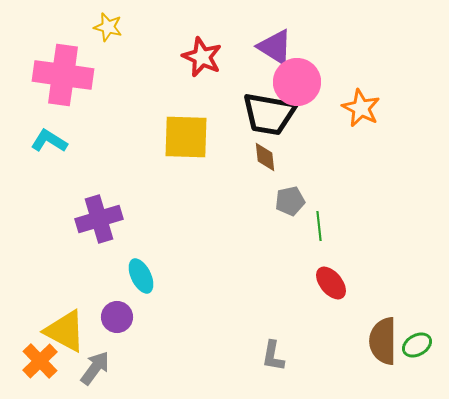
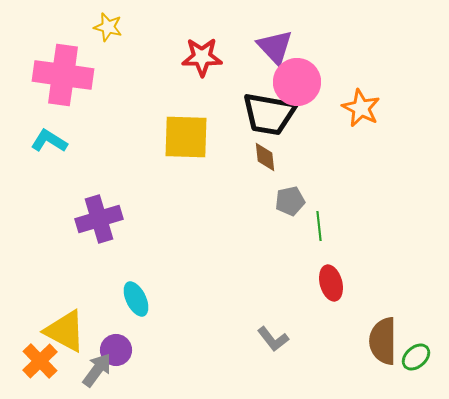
purple triangle: rotated 15 degrees clockwise
red star: rotated 24 degrees counterclockwise
cyan ellipse: moved 5 px left, 23 px down
red ellipse: rotated 24 degrees clockwise
purple circle: moved 1 px left, 33 px down
green ellipse: moved 1 px left, 12 px down; rotated 12 degrees counterclockwise
gray L-shape: moved 17 px up; rotated 48 degrees counterclockwise
gray arrow: moved 2 px right, 2 px down
